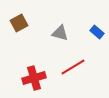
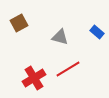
gray triangle: moved 4 px down
red line: moved 5 px left, 2 px down
red cross: rotated 15 degrees counterclockwise
